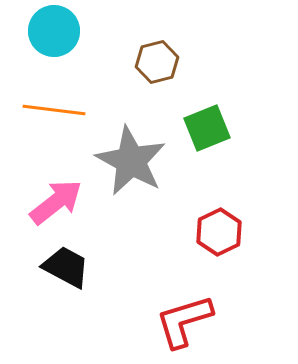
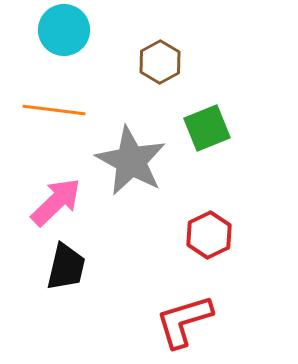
cyan circle: moved 10 px right, 1 px up
brown hexagon: moved 3 px right; rotated 15 degrees counterclockwise
pink arrow: rotated 6 degrees counterclockwise
red hexagon: moved 10 px left, 3 px down
black trapezoid: rotated 75 degrees clockwise
